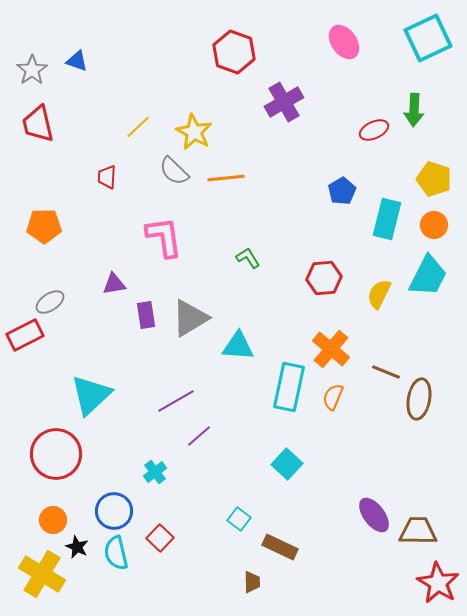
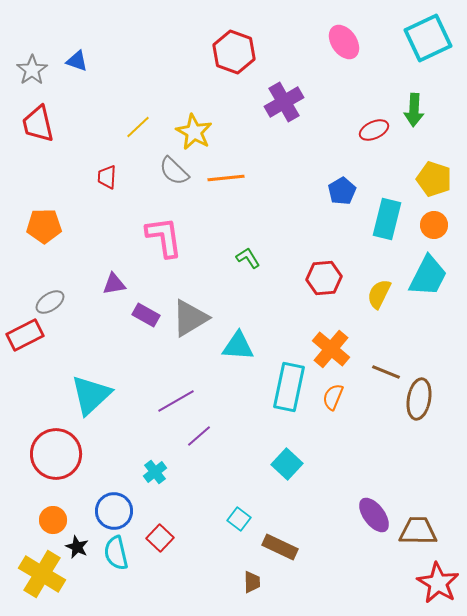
purple rectangle at (146, 315): rotated 52 degrees counterclockwise
